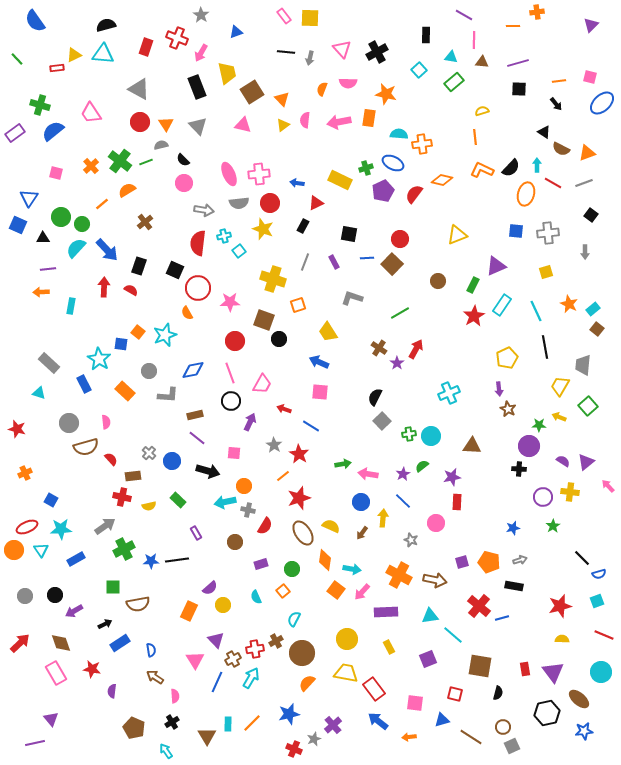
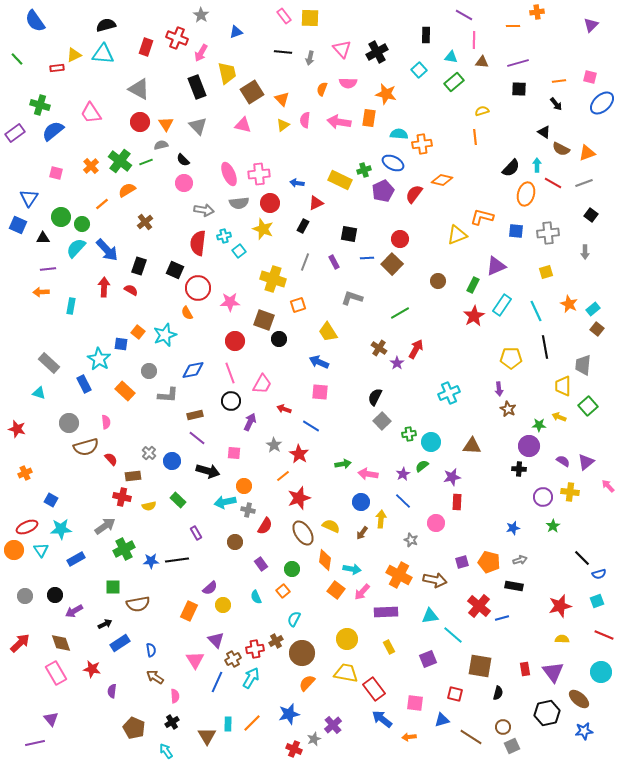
black line at (286, 52): moved 3 px left
pink arrow at (339, 122): rotated 20 degrees clockwise
green cross at (366, 168): moved 2 px left, 2 px down
orange L-shape at (482, 170): moved 47 px down; rotated 10 degrees counterclockwise
yellow pentagon at (507, 358): moved 4 px right; rotated 25 degrees clockwise
yellow trapezoid at (560, 386): moved 3 px right; rotated 30 degrees counterclockwise
cyan circle at (431, 436): moved 6 px down
yellow arrow at (383, 518): moved 2 px left, 1 px down
purple rectangle at (261, 564): rotated 72 degrees clockwise
blue arrow at (378, 721): moved 4 px right, 2 px up
